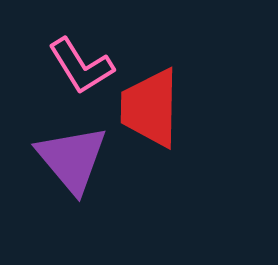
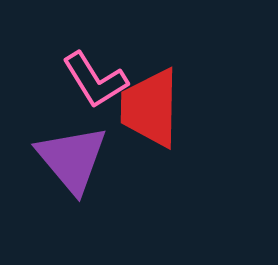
pink L-shape: moved 14 px right, 14 px down
